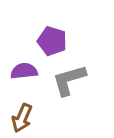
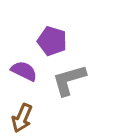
purple semicircle: rotated 32 degrees clockwise
